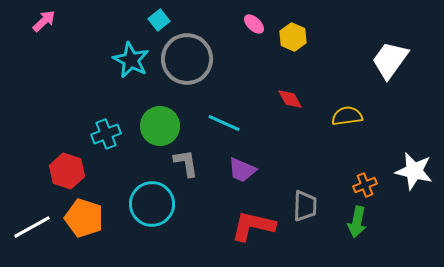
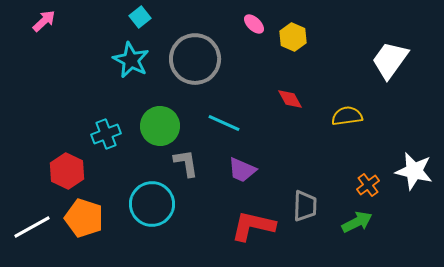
cyan square: moved 19 px left, 3 px up
gray circle: moved 8 px right
red hexagon: rotated 8 degrees clockwise
orange cross: moved 3 px right; rotated 15 degrees counterclockwise
green arrow: rotated 128 degrees counterclockwise
